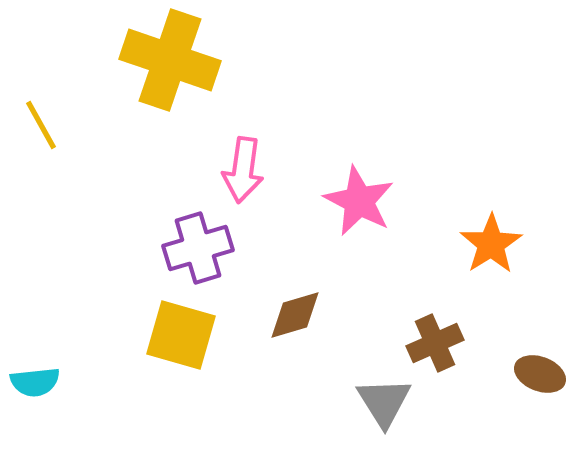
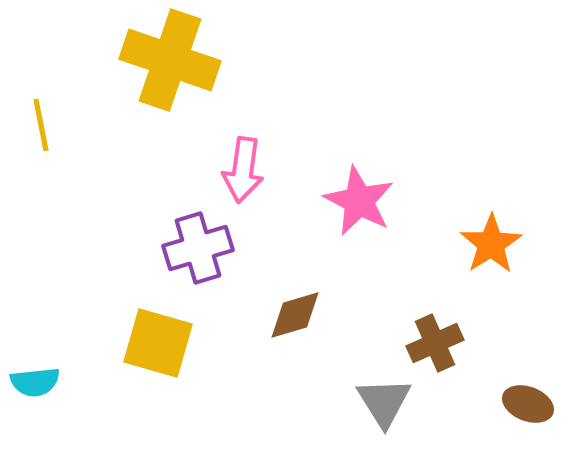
yellow line: rotated 18 degrees clockwise
yellow square: moved 23 px left, 8 px down
brown ellipse: moved 12 px left, 30 px down
